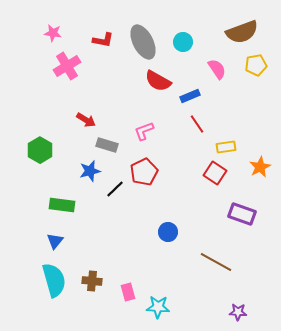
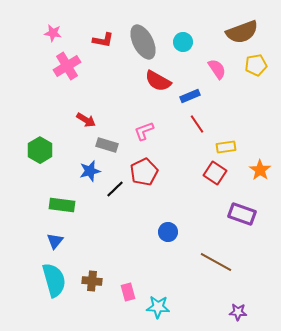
orange star: moved 3 px down; rotated 10 degrees counterclockwise
